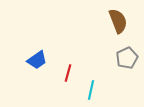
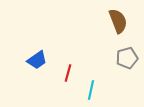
gray pentagon: rotated 10 degrees clockwise
